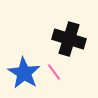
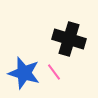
blue star: rotated 16 degrees counterclockwise
